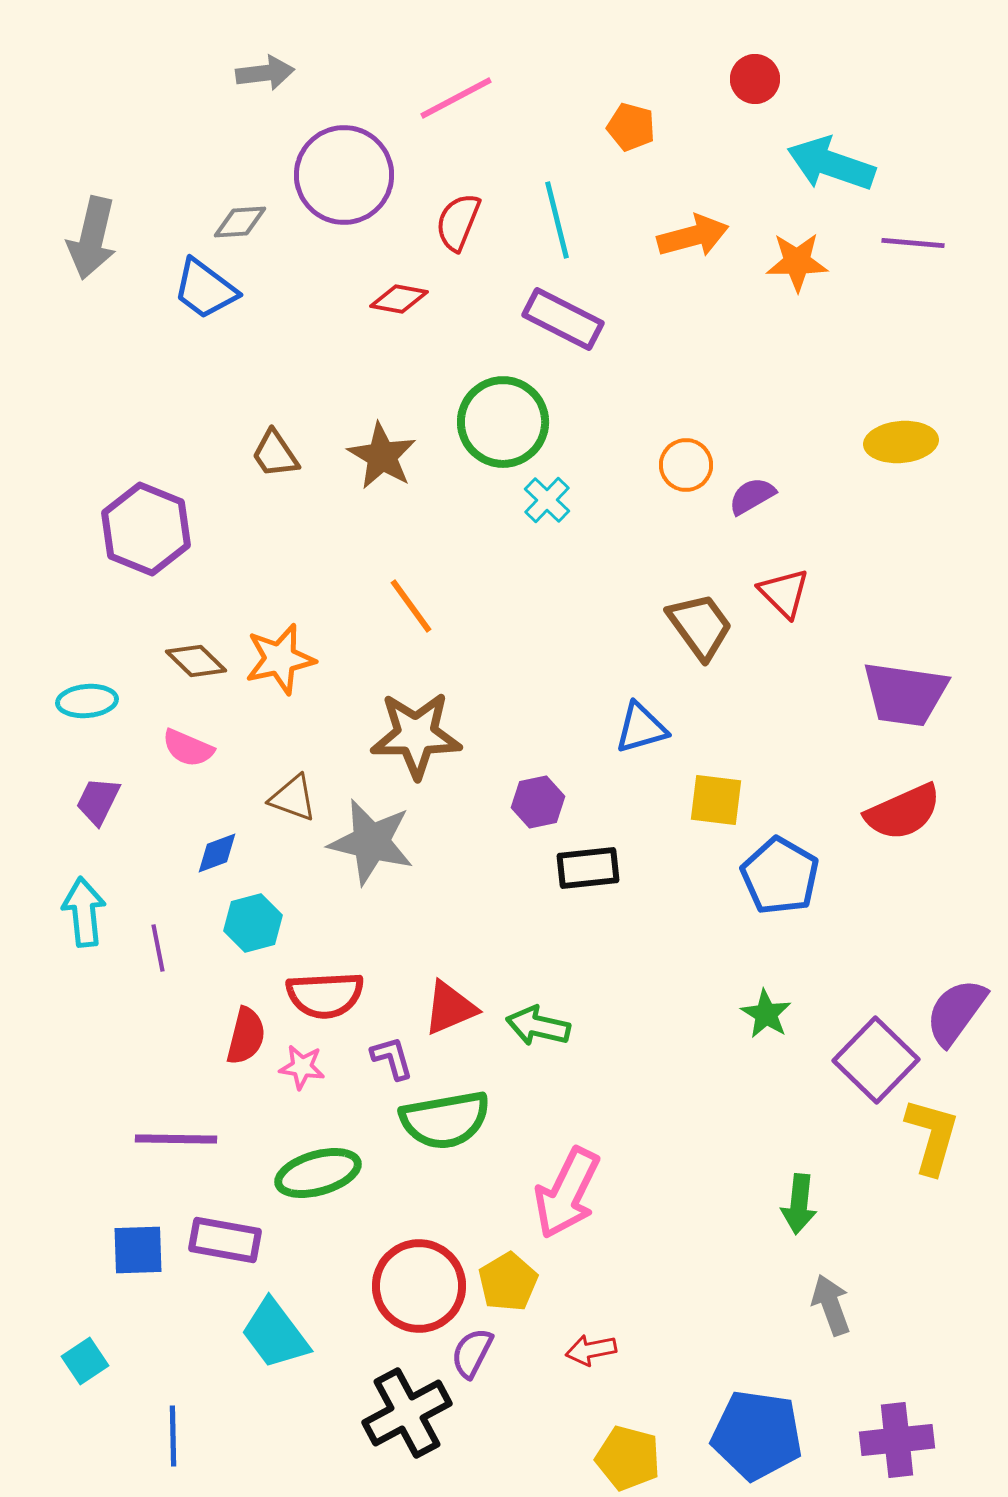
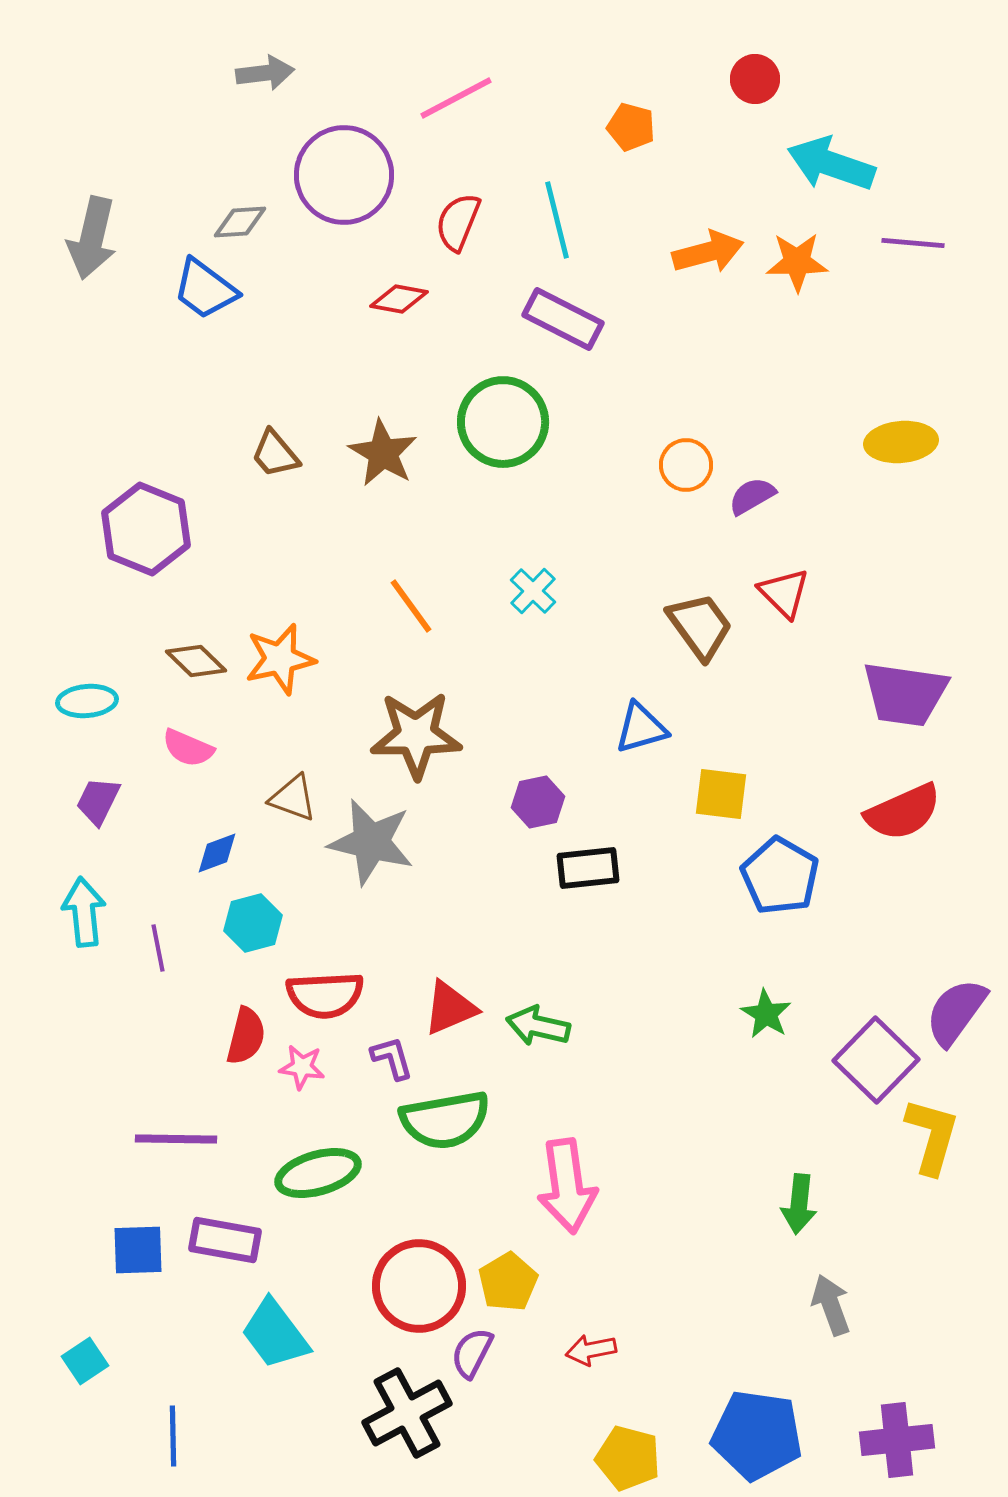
orange arrow at (693, 236): moved 15 px right, 16 px down
brown trapezoid at (275, 454): rotated 6 degrees counterclockwise
brown star at (382, 456): moved 1 px right, 3 px up
cyan cross at (547, 500): moved 14 px left, 91 px down
yellow square at (716, 800): moved 5 px right, 6 px up
pink arrow at (567, 1193): moved 7 px up; rotated 34 degrees counterclockwise
